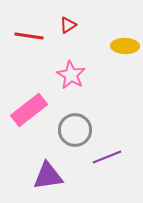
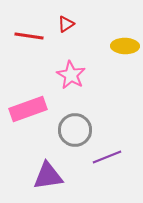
red triangle: moved 2 px left, 1 px up
pink rectangle: moved 1 px left, 1 px up; rotated 18 degrees clockwise
